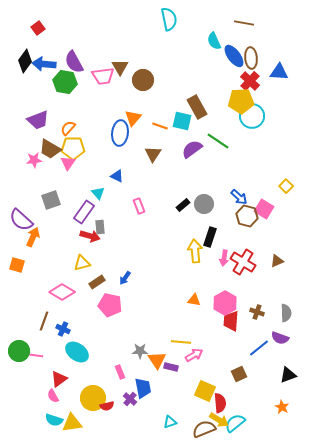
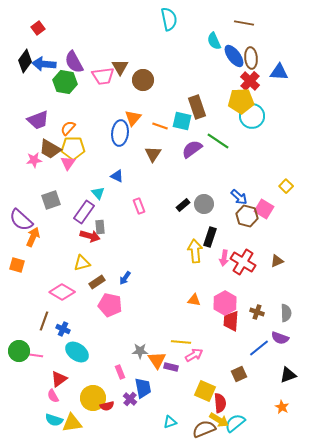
brown rectangle at (197, 107): rotated 10 degrees clockwise
